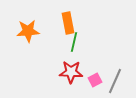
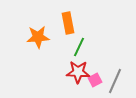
orange star: moved 10 px right, 6 px down
green line: moved 5 px right, 5 px down; rotated 12 degrees clockwise
red star: moved 7 px right
